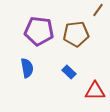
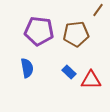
red triangle: moved 4 px left, 11 px up
